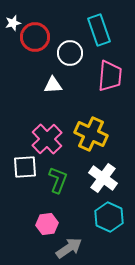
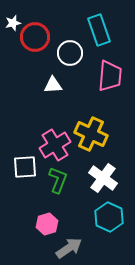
pink cross: moved 8 px right, 6 px down; rotated 12 degrees clockwise
pink hexagon: rotated 10 degrees counterclockwise
